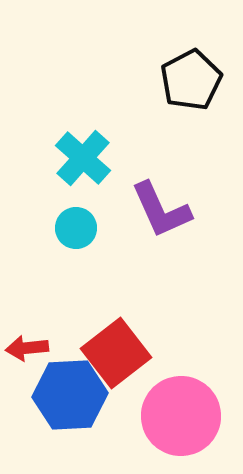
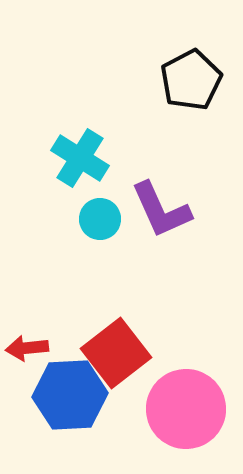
cyan cross: moved 3 px left; rotated 10 degrees counterclockwise
cyan circle: moved 24 px right, 9 px up
pink circle: moved 5 px right, 7 px up
